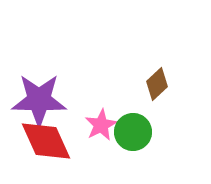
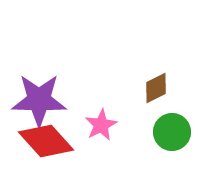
brown diamond: moved 1 px left, 4 px down; rotated 16 degrees clockwise
green circle: moved 39 px right
red diamond: rotated 18 degrees counterclockwise
